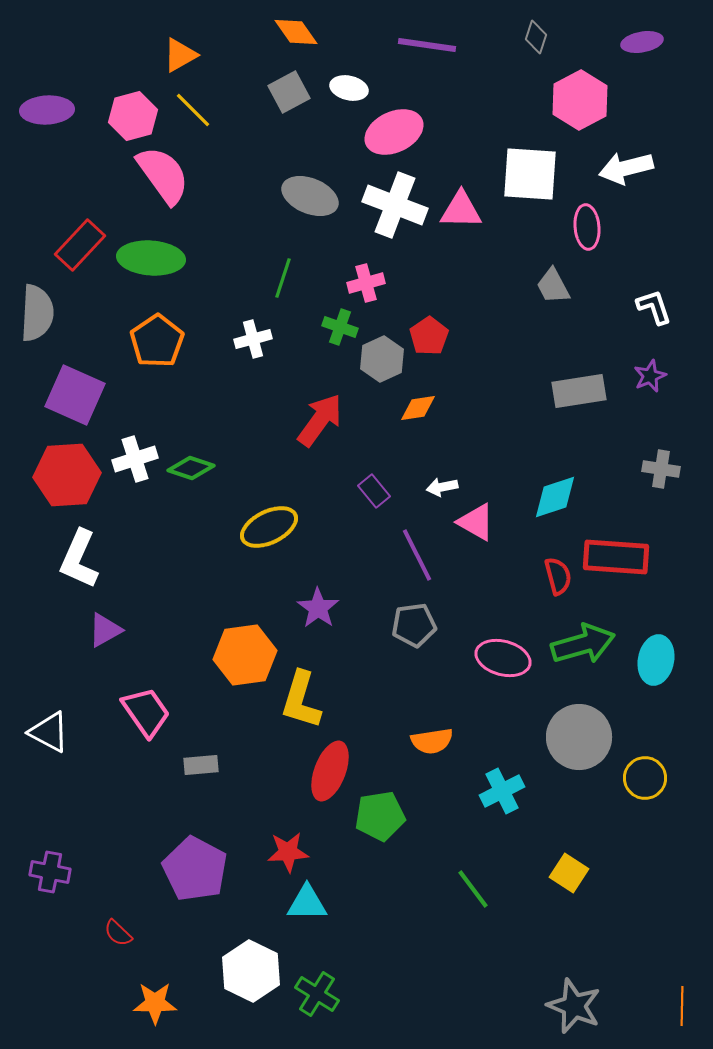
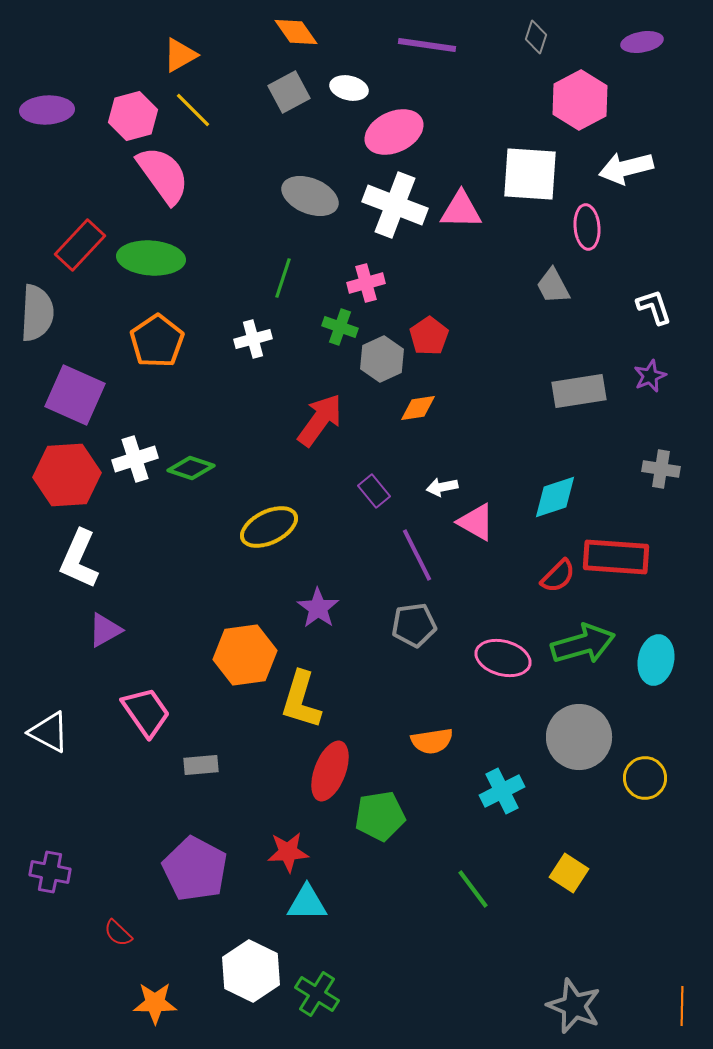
red semicircle at (558, 576): rotated 60 degrees clockwise
